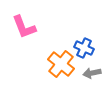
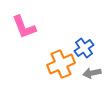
blue cross: rotated 30 degrees clockwise
orange cross: rotated 28 degrees clockwise
